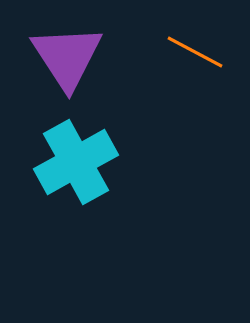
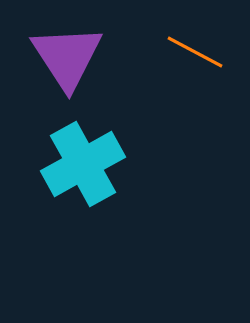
cyan cross: moved 7 px right, 2 px down
